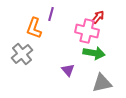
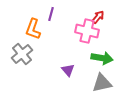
orange L-shape: moved 1 px left, 1 px down
green arrow: moved 8 px right, 5 px down
